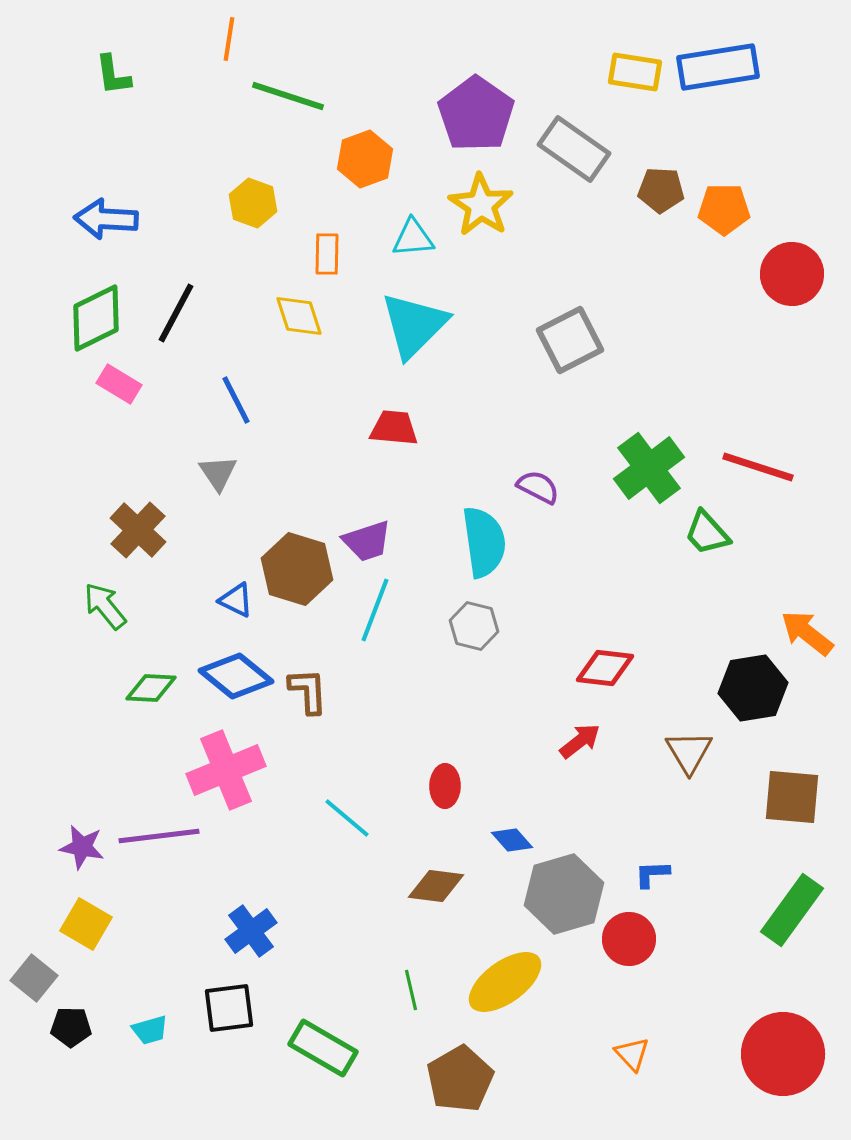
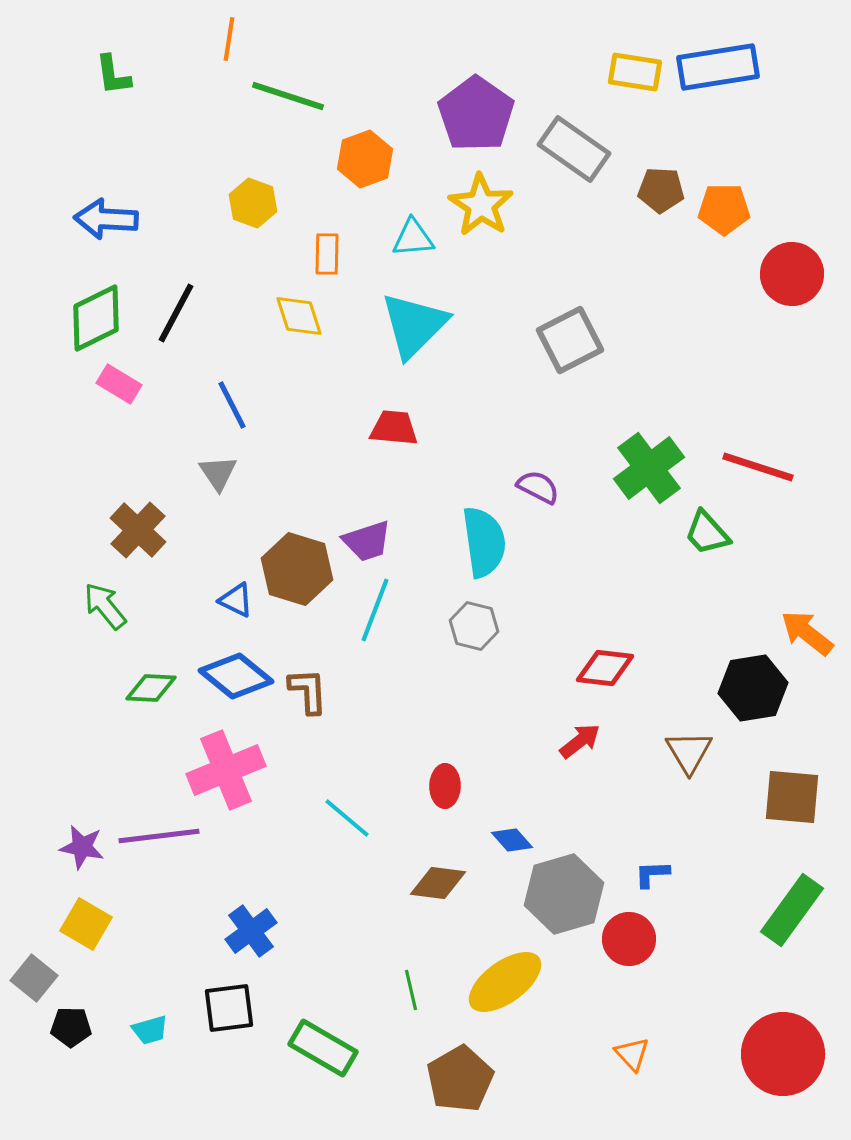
blue line at (236, 400): moved 4 px left, 5 px down
brown diamond at (436, 886): moved 2 px right, 3 px up
